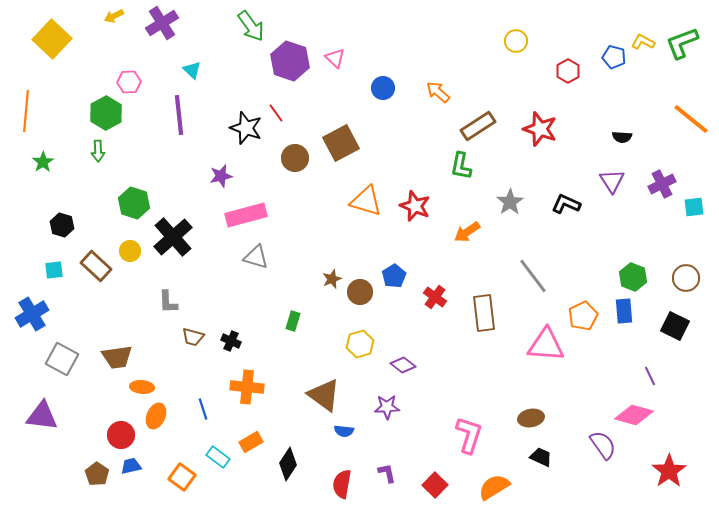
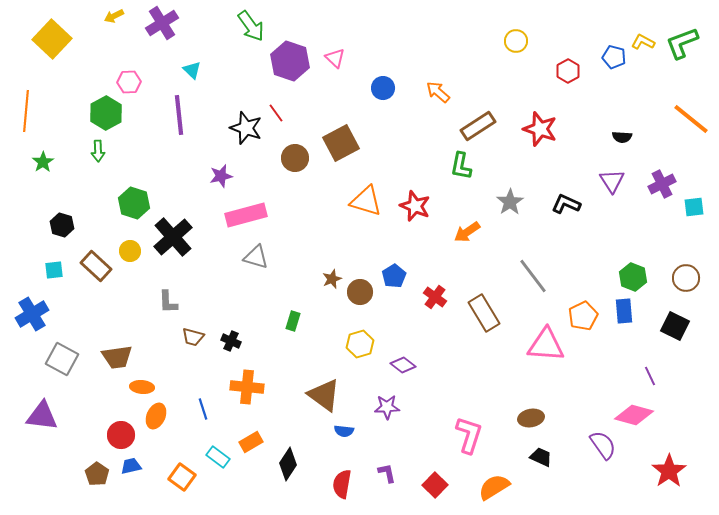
brown rectangle at (484, 313): rotated 24 degrees counterclockwise
